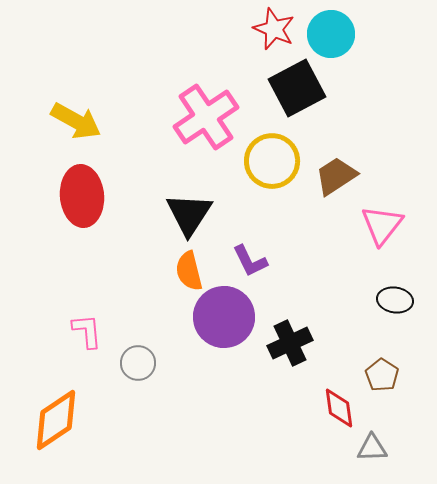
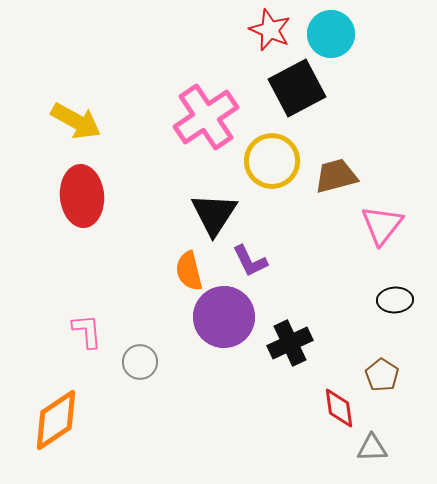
red star: moved 4 px left, 1 px down
brown trapezoid: rotated 18 degrees clockwise
black triangle: moved 25 px right
black ellipse: rotated 12 degrees counterclockwise
gray circle: moved 2 px right, 1 px up
